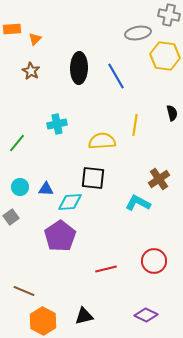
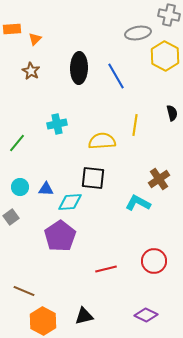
yellow hexagon: rotated 20 degrees clockwise
